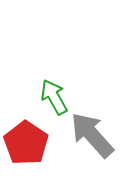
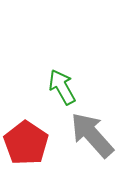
green arrow: moved 8 px right, 10 px up
